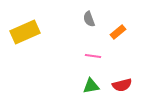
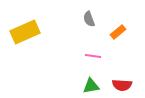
red semicircle: rotated 18 degrees clockwise
